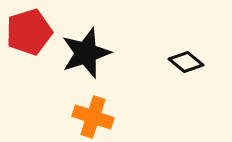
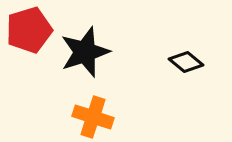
red pentagon: moved 2 px up
black star: moved 1 px left, 1 px up
